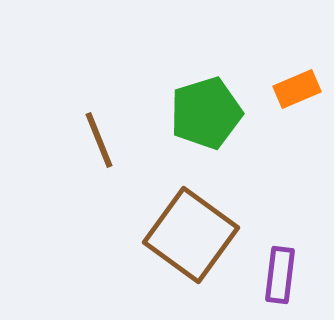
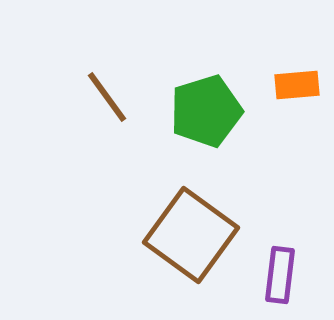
orange rectangle: moved 4 px up; rotated 18 degrees clockwise
green pentagon: moved 2 px up
brown line: moved 8 px right, 43 px up; rotated 14 degrees counterclockwise
